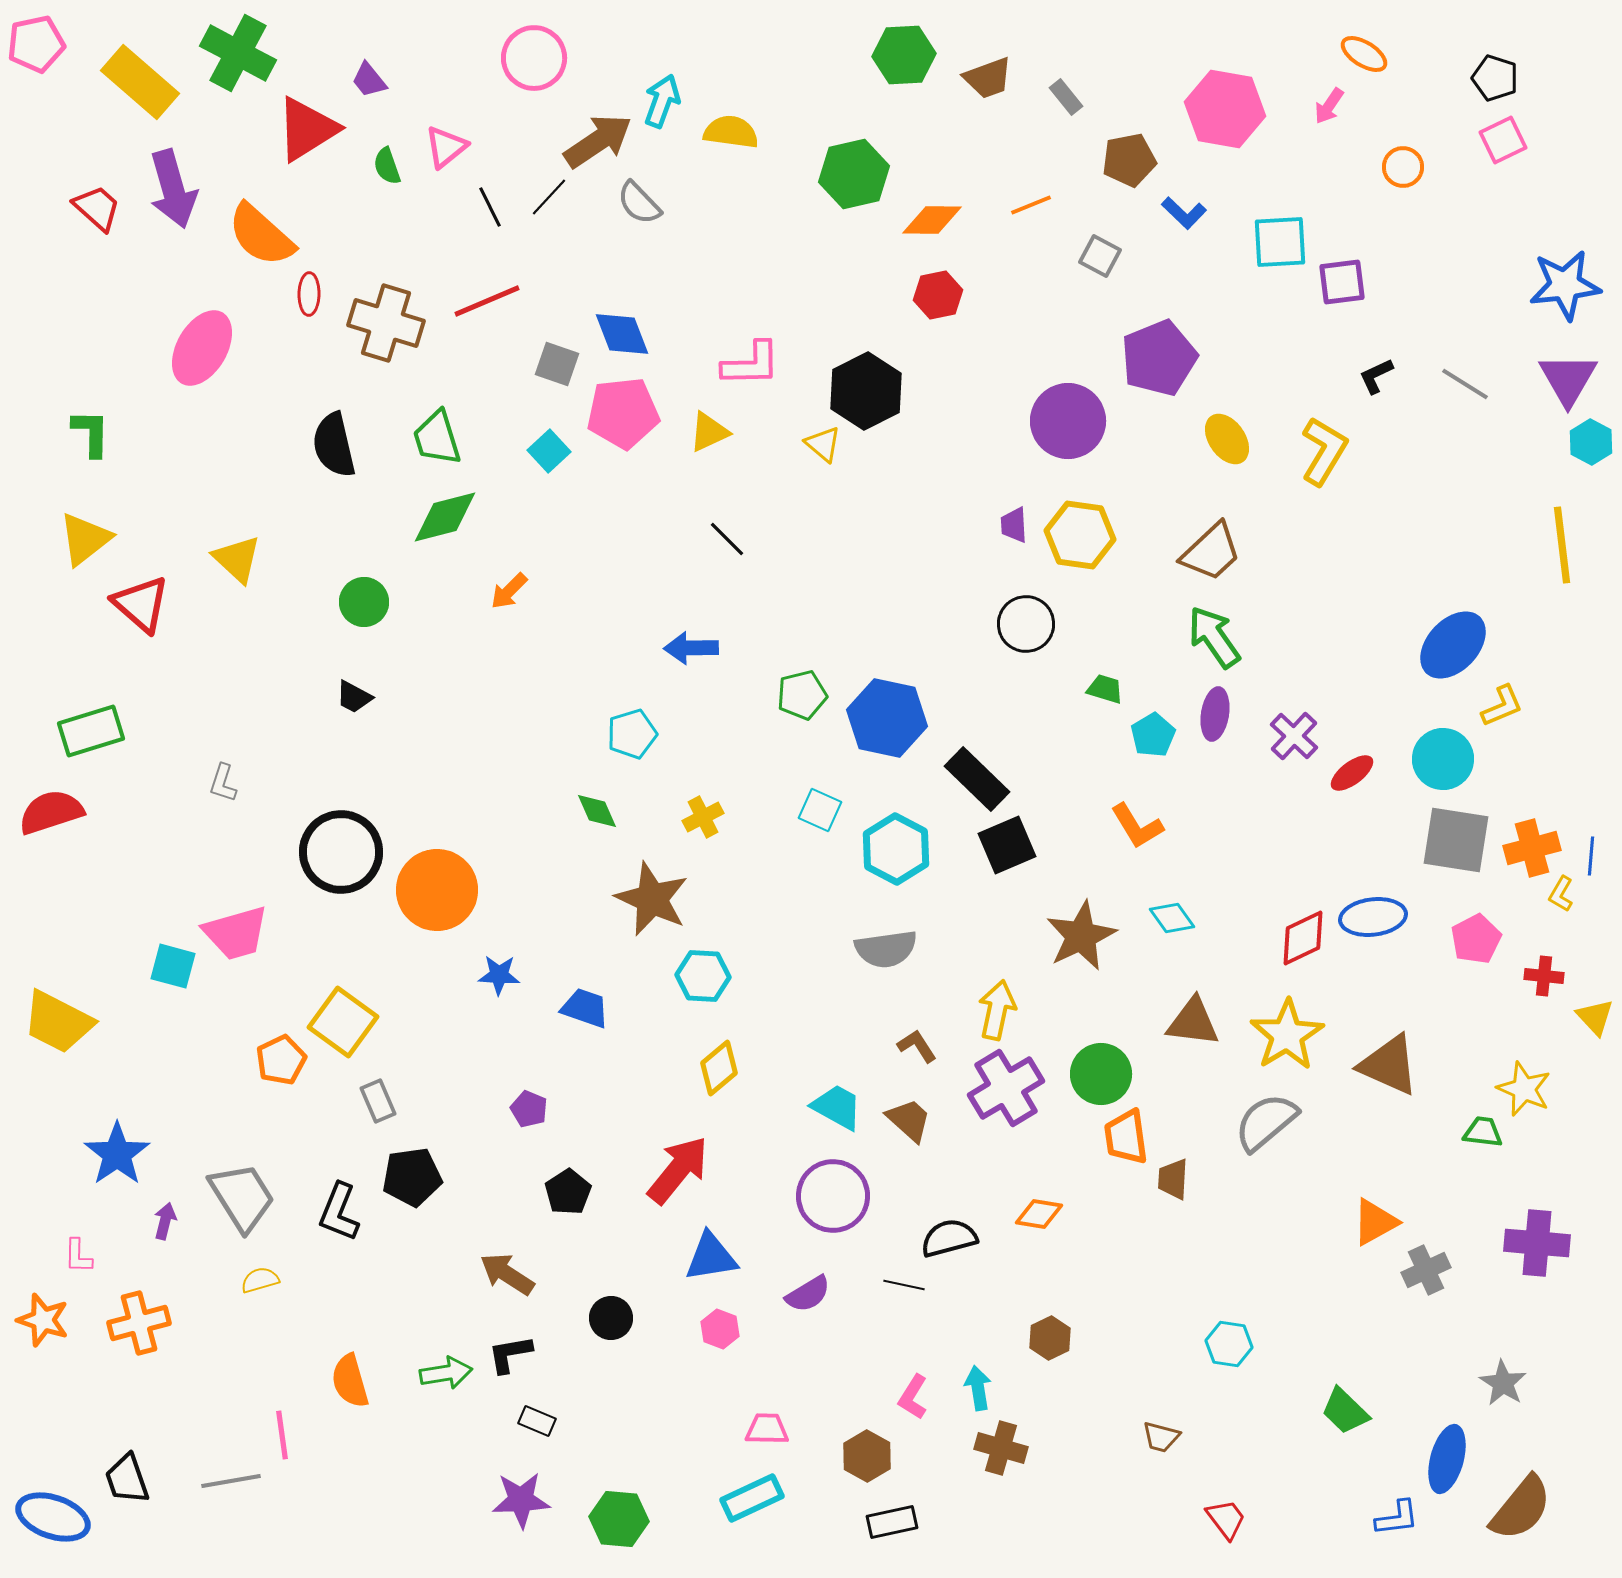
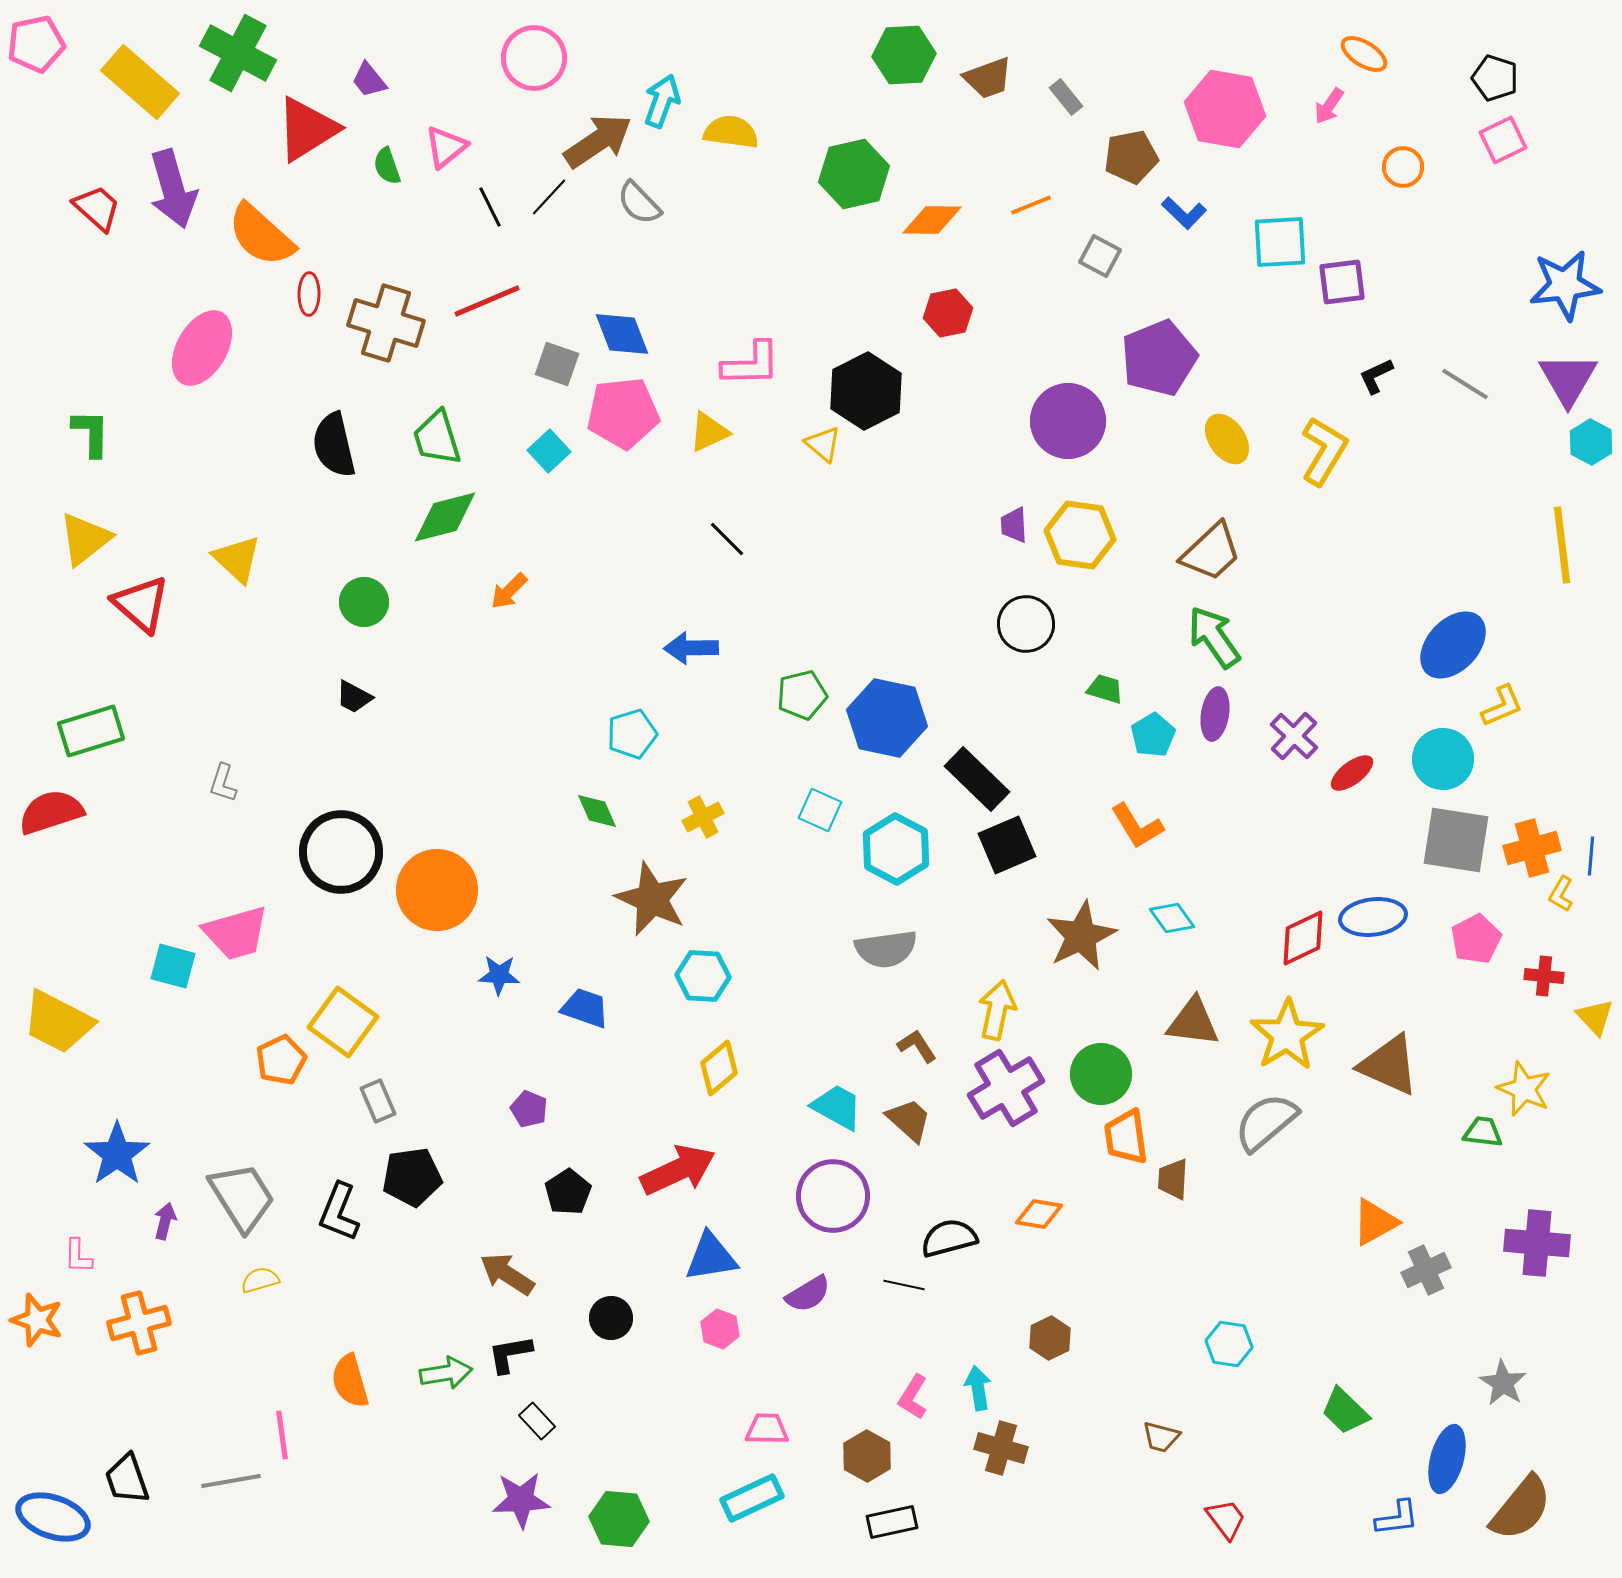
brown pentagon at (1129, 160): moved 2 px right, 3 px up
red hexagon at (938, 295): moved 10 px right, 18 px down
red arrow at (678, 1170): rotated 26 degrees clockwise
orange star at (43, 1320): moved 6 px left
black rectangle at (537, 1421): rotated 24 degrees clockwise
